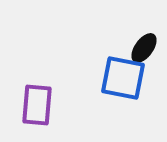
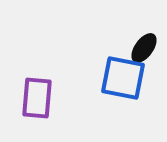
purple rectangle: moved 7 px up
